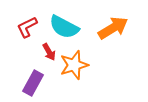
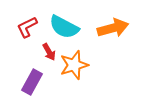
orange arrow: rotated 16 degrees clockwise
purple rectangle: moved 1 px left, 1 px up
